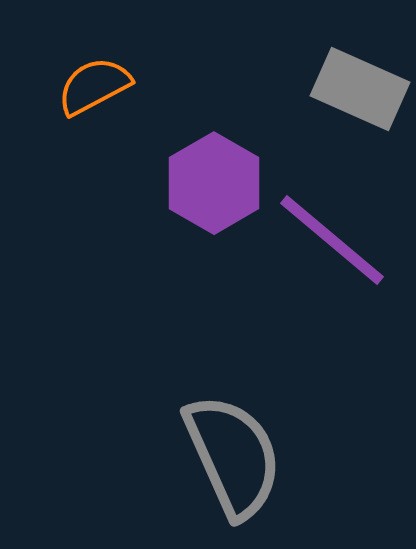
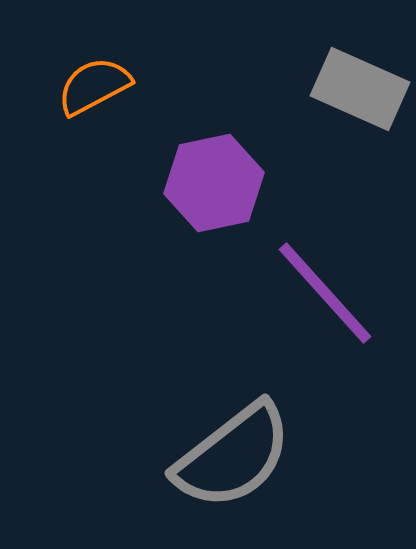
purple hexagon: rotated 18 degrees clockwise
purple line: moved 7 px left, 53 px down; rotated 8 degrees clockwise
gray semicircle: rotated 76 degrees clockwise
